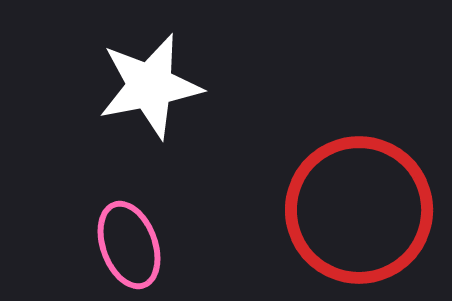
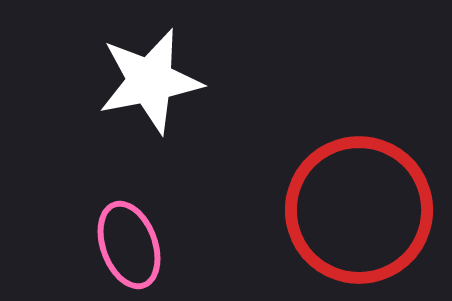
white star: moved 5 px up
